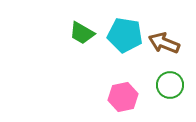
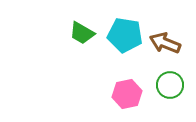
brown arrow: moved 1 px right
pink hexagon: moved 4 px right, 3 px up
